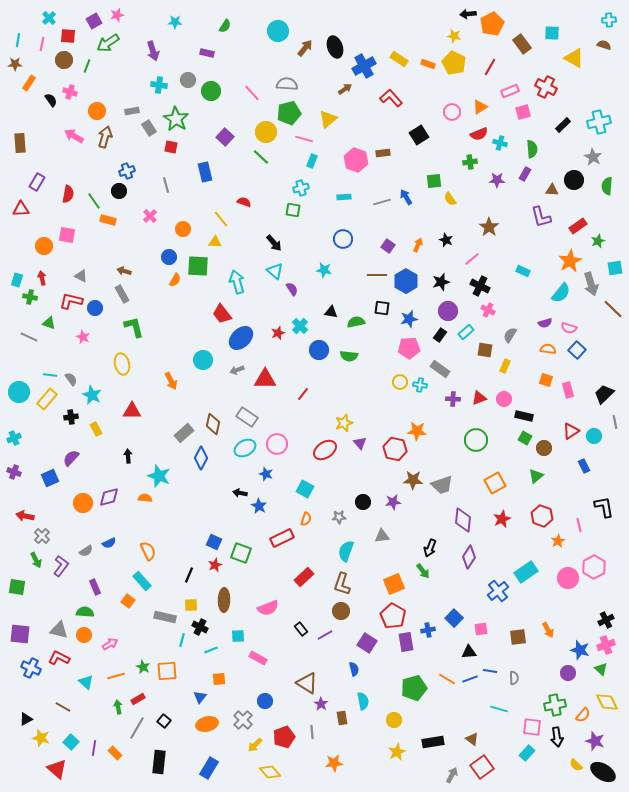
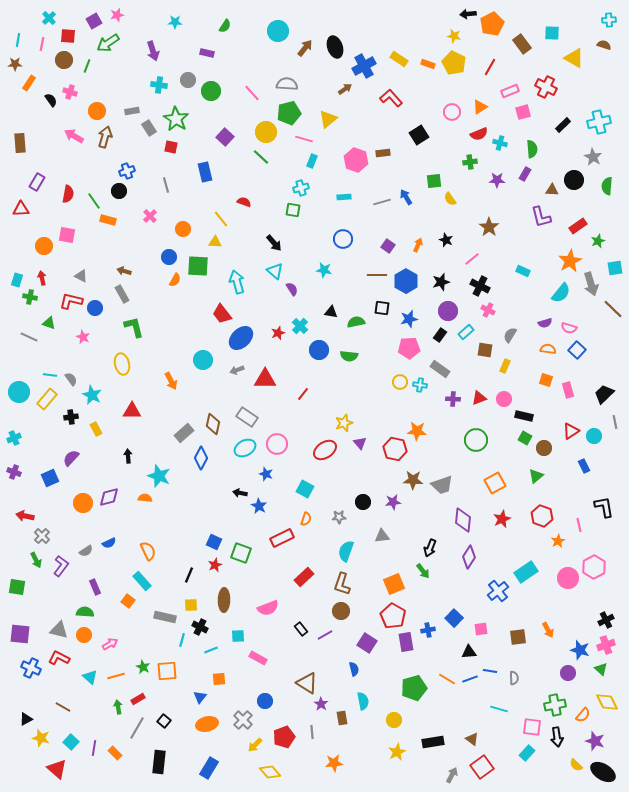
cyan triangle at (86, 682): moved 4 px right, 5 px up
